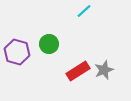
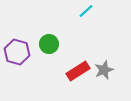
cyan line: moved 2 px right
